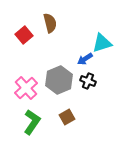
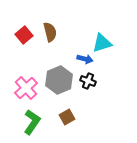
brown semicircle: moved 9 px down
blue arrow: rotated 133 degrees counterclockwise
